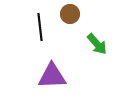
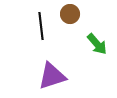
black line: moved 1 px right, 1 px up
purple triangle: rotated 16 degrees counterclockwise
